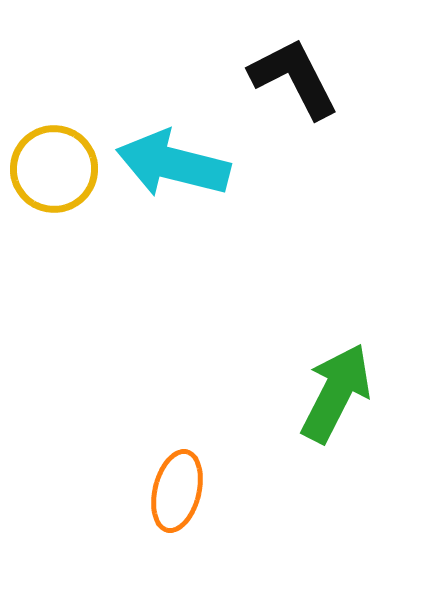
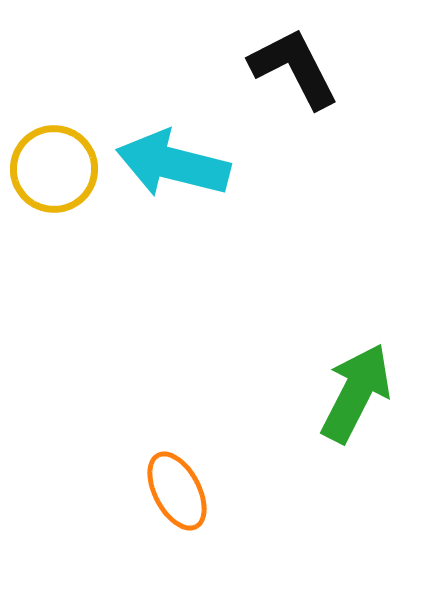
black L-shape: moved 10 px up
green arrow: moved 20 px right
orange ellipse: rotated 42 degrees counterclockwise
